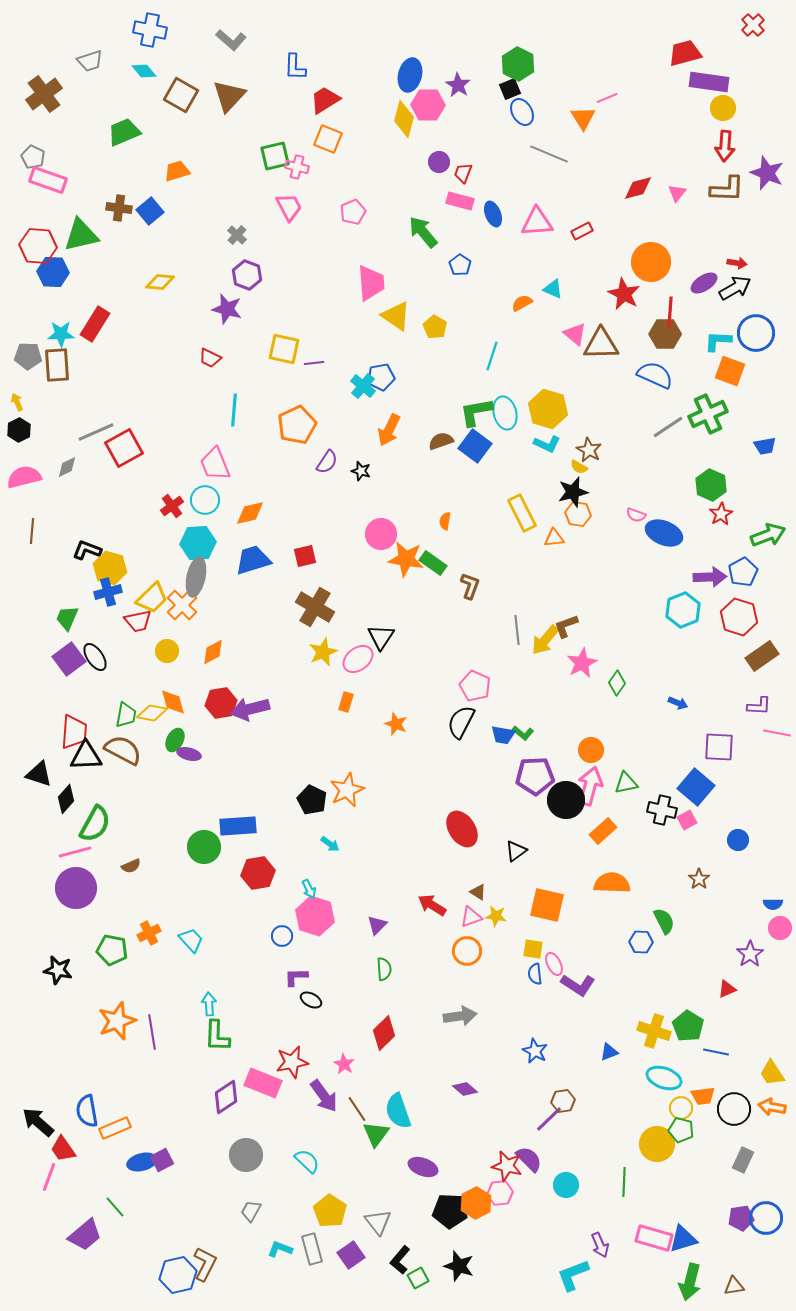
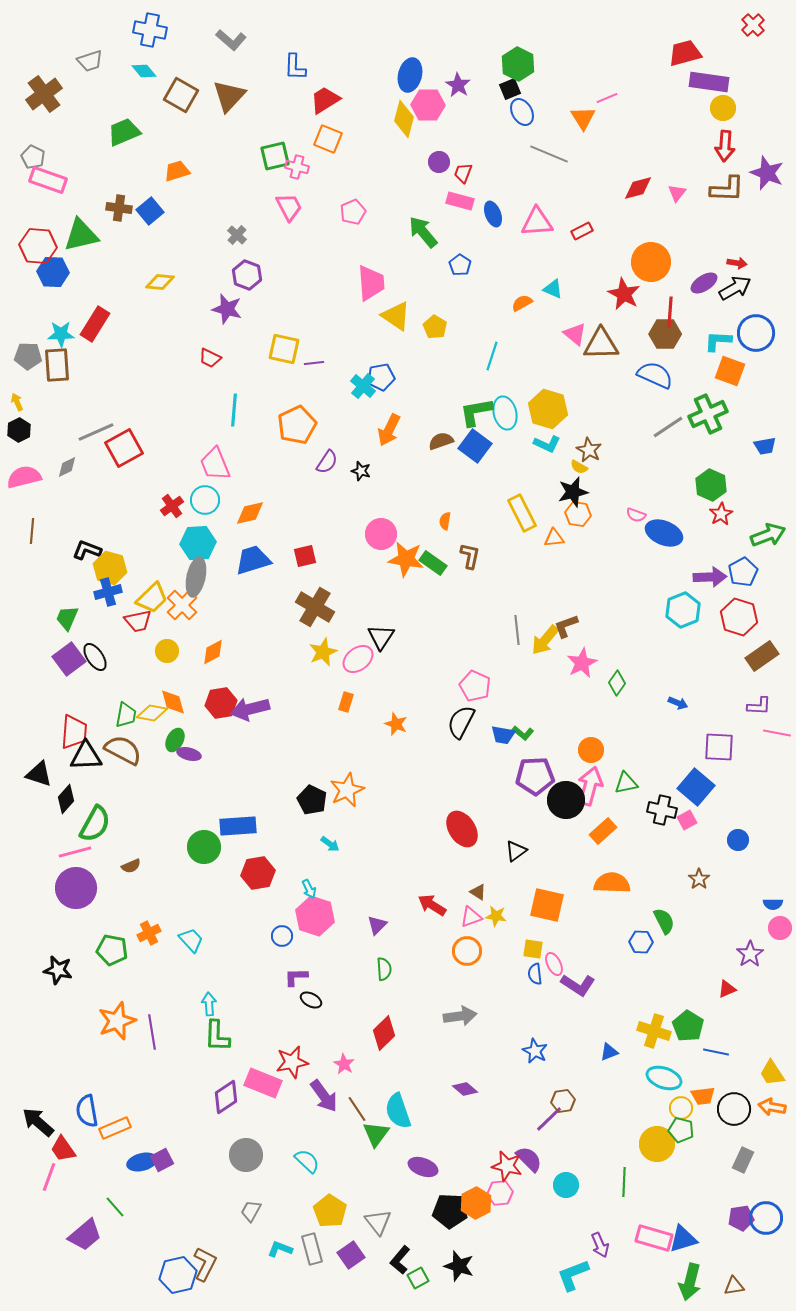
brown L-shape at (470, 586): moved 30 px up; rotated 8 degrees counterclockwise
